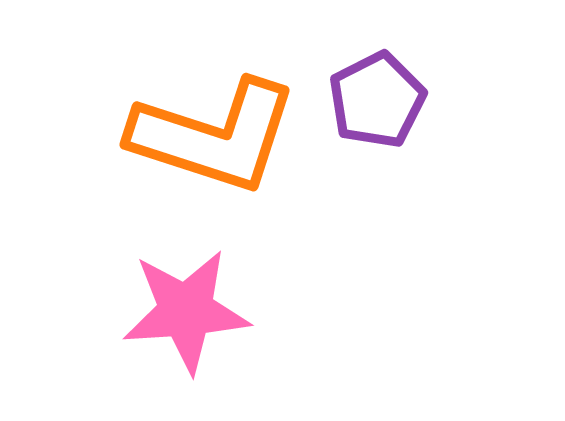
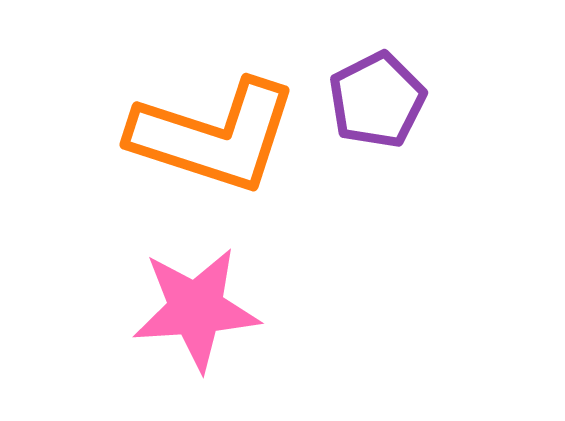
pink star: moved 10 px right, 2 px up
